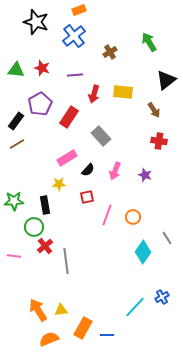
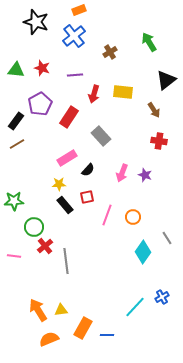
pink arrow at (115, 171): moved 7 px right, 2 px down
black rectangle at (45, 205): moved 20 px right; rotated 30 degrees counterclockwise
